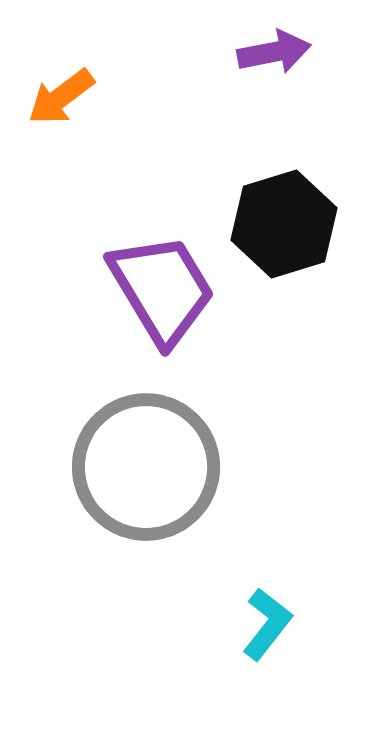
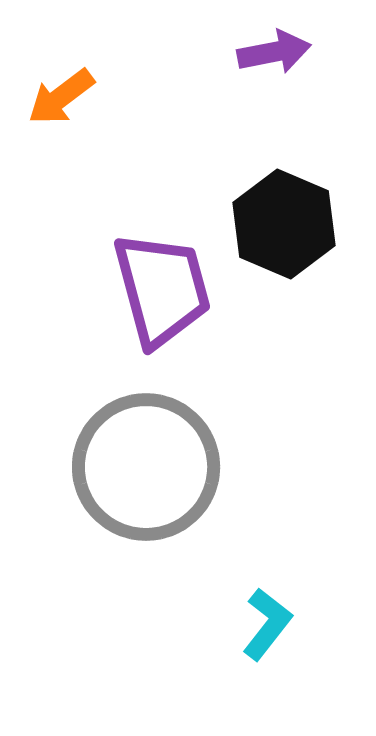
black hexagon: rotated 20 degrees counterclockwise
purple trapezoid: rotated 16 degrees clockwise
